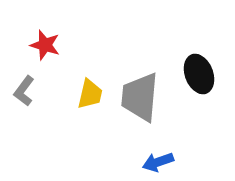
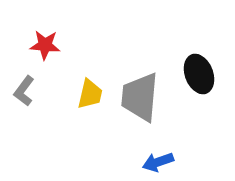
red star: rotated 12 degrees counterclockwise
